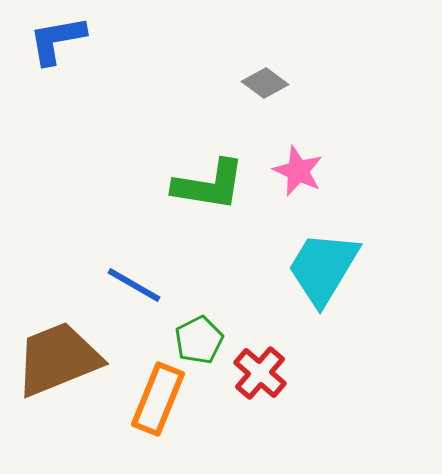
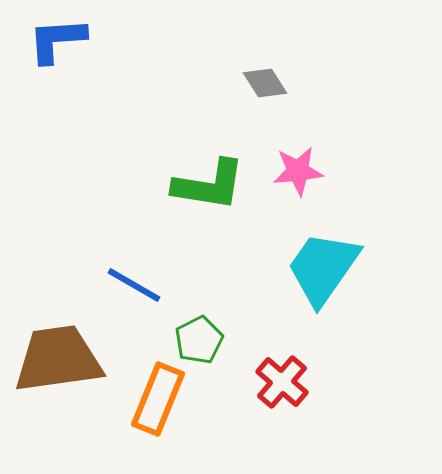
blue L-shape: rotated 6 degrees clockwise
gray diamond: rotated 21 degrees clockwise
pink star: rotated 30 degrees counterclockwise
cyan trapezoid: rotated 4 degrees clockwise
brown trapezoid: rotated 14 degrees clockwise
red cross: moved 22 px right, 9 px down
